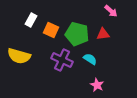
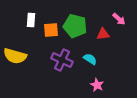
pink arrow: moved 8 px right, 8 px down
white rectangle: rotated 24 degrees counterclockwise
orange square: rotated 28 degrees counterclockwise
green pentagon: moved 2 px left, 8 px up
yellow semicircle: moved 4 px left
